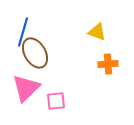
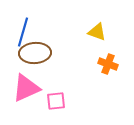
brown ellipse: rotated 64 degrees counterclockwise
orange cross: rotated 24 degrees clockwise
pink triangle: rotated 20 degrees clockwise
